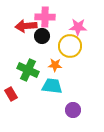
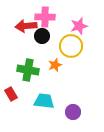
pink star: moved 1 px right, 1 px up; rotated 18 degrees counterclockwise
yellow circle: moved 1 px right
orange star: rotated 24 degrees counterclockwise
green cross: rotated 15 degrees counterclockwise
cyan trapezoid: moved 8 px left, 15 px down
purple circle: moved 2 px down
